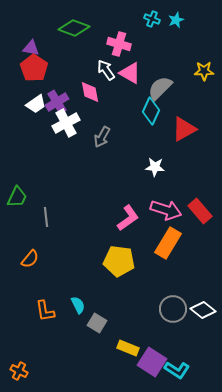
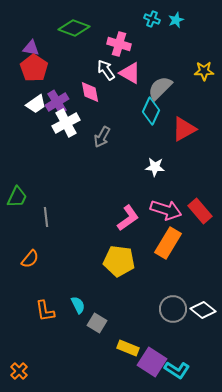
orange cross: rotated 18 degrees clockwise
